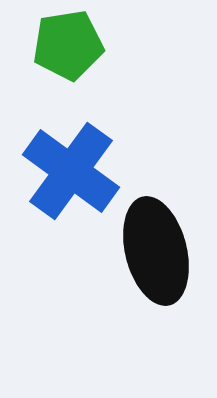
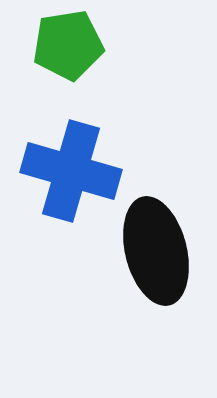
blue cross: rotated 20 degrees counterclockwise
